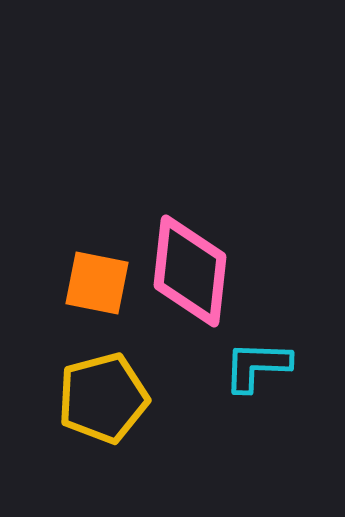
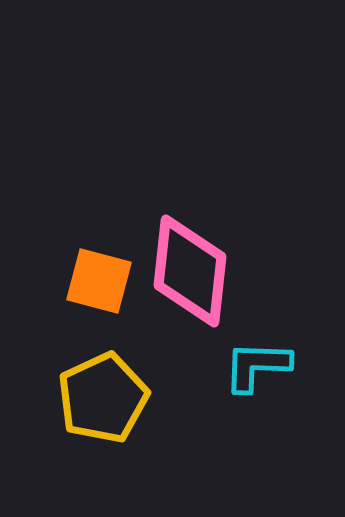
orange square: moved 2 px right, 2 px up; rotated 4 degrees clockwise
yellow pentagon: rotated 10 degrees counterclockwise
